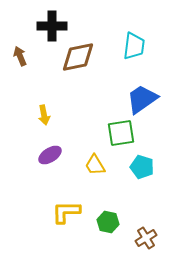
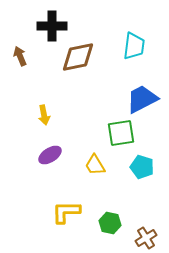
blue trapezoid: rotated 8 degrees clockwise
green hexagon: moved 2 px right, 1 px down
